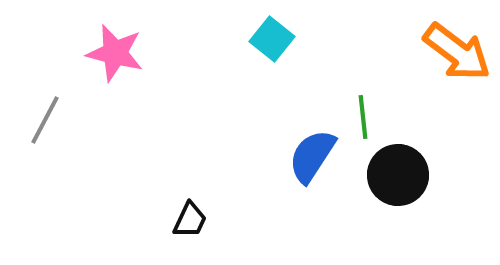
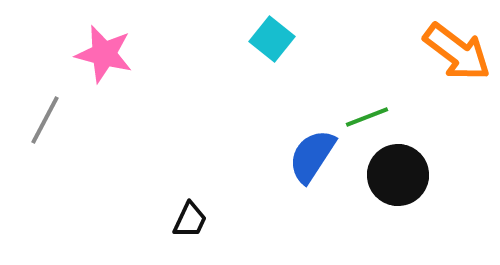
pink star: moved 11 px left, 1 px down
green line: moved 4 px right; rotated 75 degrees clockwise
